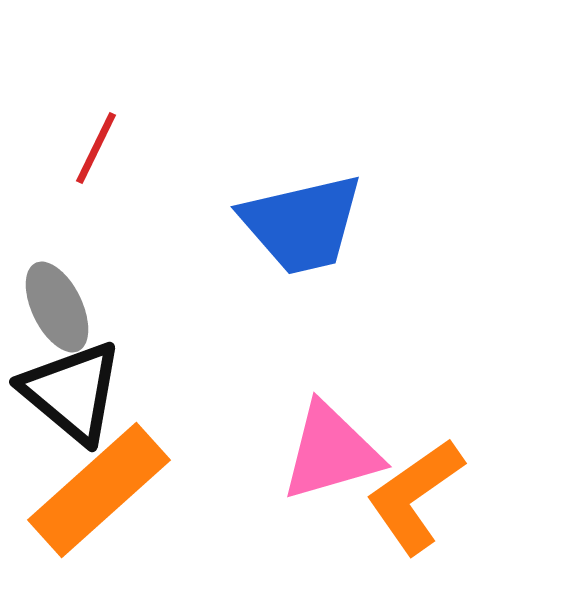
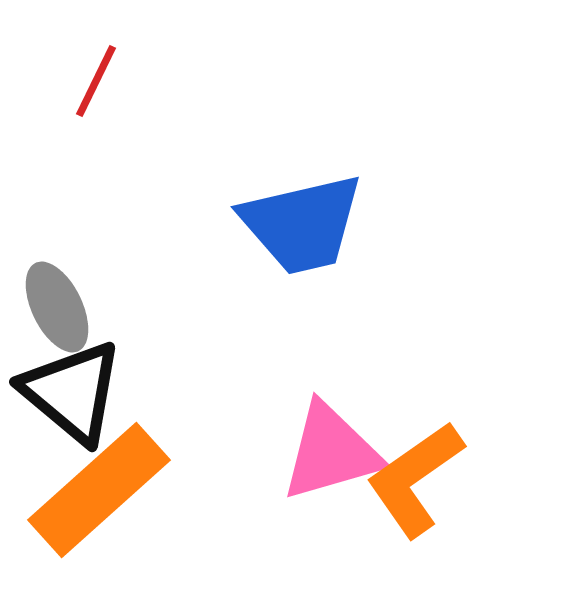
red line: moved 67 px up
orange L-shape: moved 17 px up
